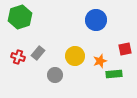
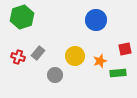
green hexagon: moved 2 px right
green rectangle: moved 4 px right, 1 px up
